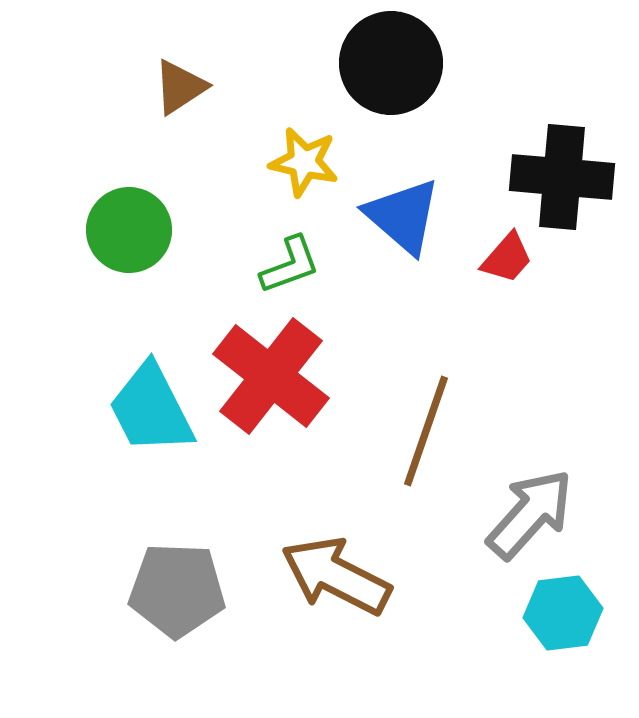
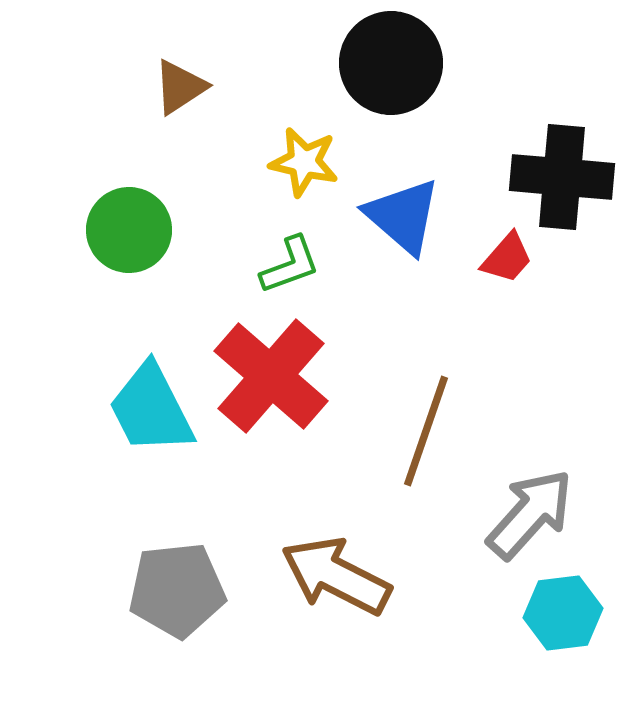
red cross: rotated 3 degrees clockwise
gray pentagon: rotated 8 degrees counterclockwise
